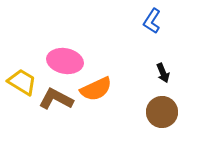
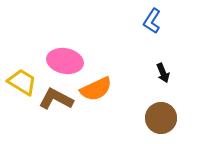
brown circle: moved 1 px left, 6 px down
